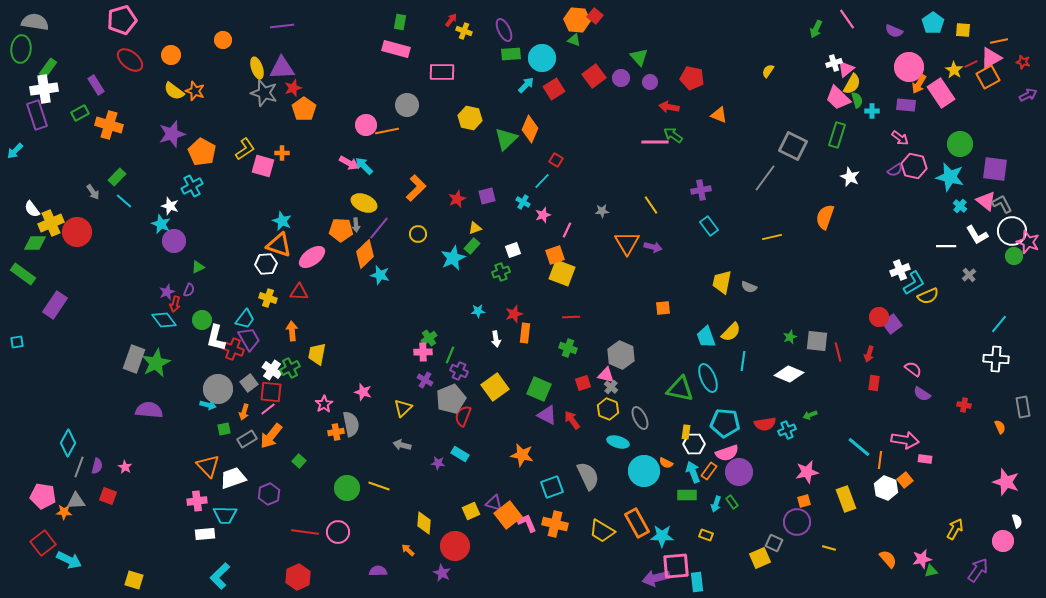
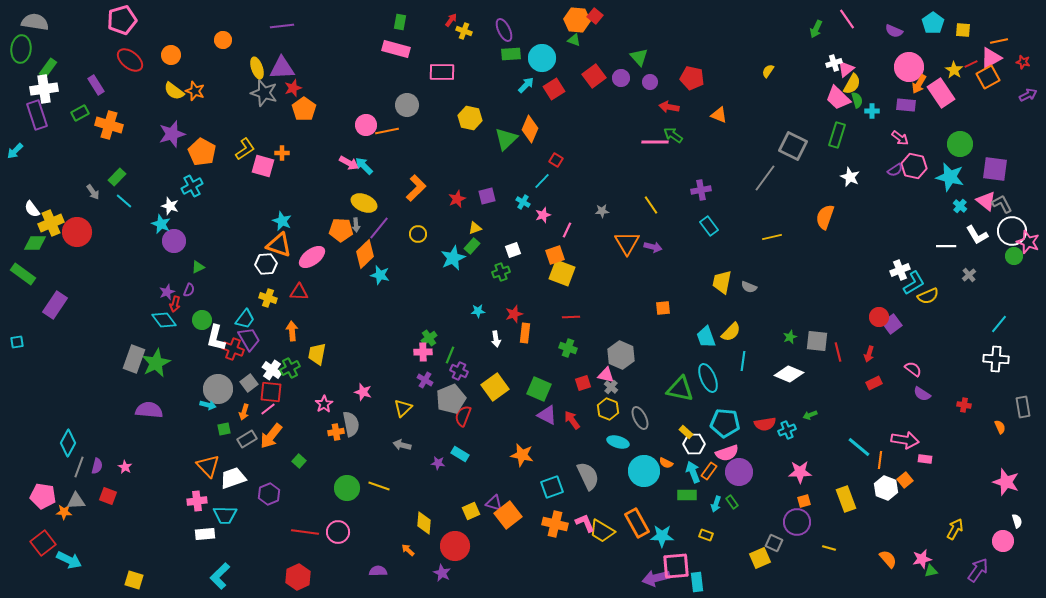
red rectangle at (874, 383): rotated 56 degrees clockwise
yellow rectangle at (686, 432): rotated 56 degrees counterclockwise
pink star at (807, 472): moved 7 px left; rotated 10 degrees clockwise
pink L-shape at (527, 523): moved 58 px right
